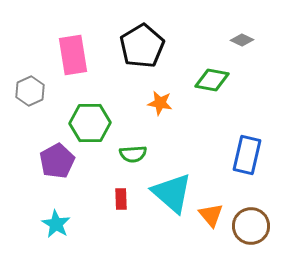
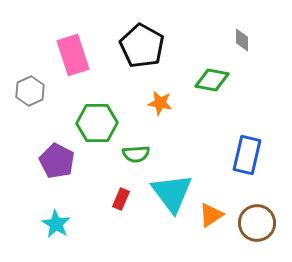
gray diamond: rotated 65 degrees clockwise
black pentagon: rotated 12 degrees counterclockwise
pink rectangle: rotated 9 degrees counterclockwise
green hexagon: moved 7 px right
green semicircle: moved 3 px right
purple pentagon: rotated 16 degrees counterclockwise
cyan triangle: rotated 12 degrees clockwise
red rectangle: rotated 25 degrees clockwise
orange triangle: rotated 36 degrees clockwise
brown circle: moved 6 px right, 3 px up
